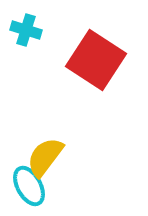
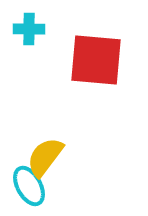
cyan cross: moved 3 px right, 1 px up; rotated 16 degrees counterclockwise
red square: rotated 28 degrees counterclockwise
